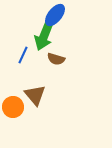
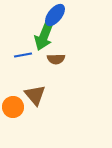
blue line: rotated 54 degrees clockwise
brown semicircle: rotated 18 degrees counterclockwise
